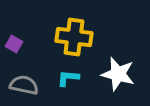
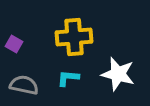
yellow cross: rotated 12 degrees counterclockwise
